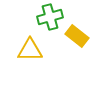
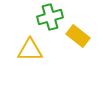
yellow rectangle: moved 1 px right
